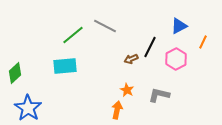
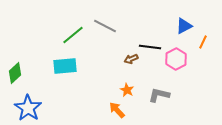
blue triangle: moved 5 px right
black line: rotated 70 degrees clockwise
orange arrow: rotated 54 degrees counterclockwise
